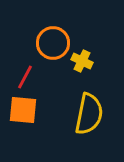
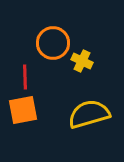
red line: rotated 30 degrees counterclockwise
orange square: rotated 16 degrees counterclockwise
yellow semicircle: rotated 117 degrees counterclockwise
